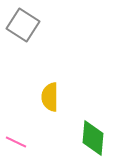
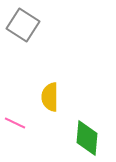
green diamond: moved 6 px left
pink line: moved 1 px left, 19 px up
